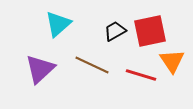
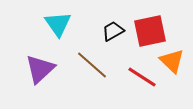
cyan triangle: rotated 24 degrees counterclockwise
black trapezoid: moved 2 px left
orange triangle: rotated 12 degrees counterclockwise
brown line: rotated 16 degrees clockwise
red line: moved 1 px right, 2 px down; rotated 16 degrees clockwise
